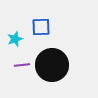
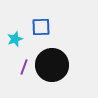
purple line: moved 2 px right, 2 px down; rotated 63 degrees counterclockwise
